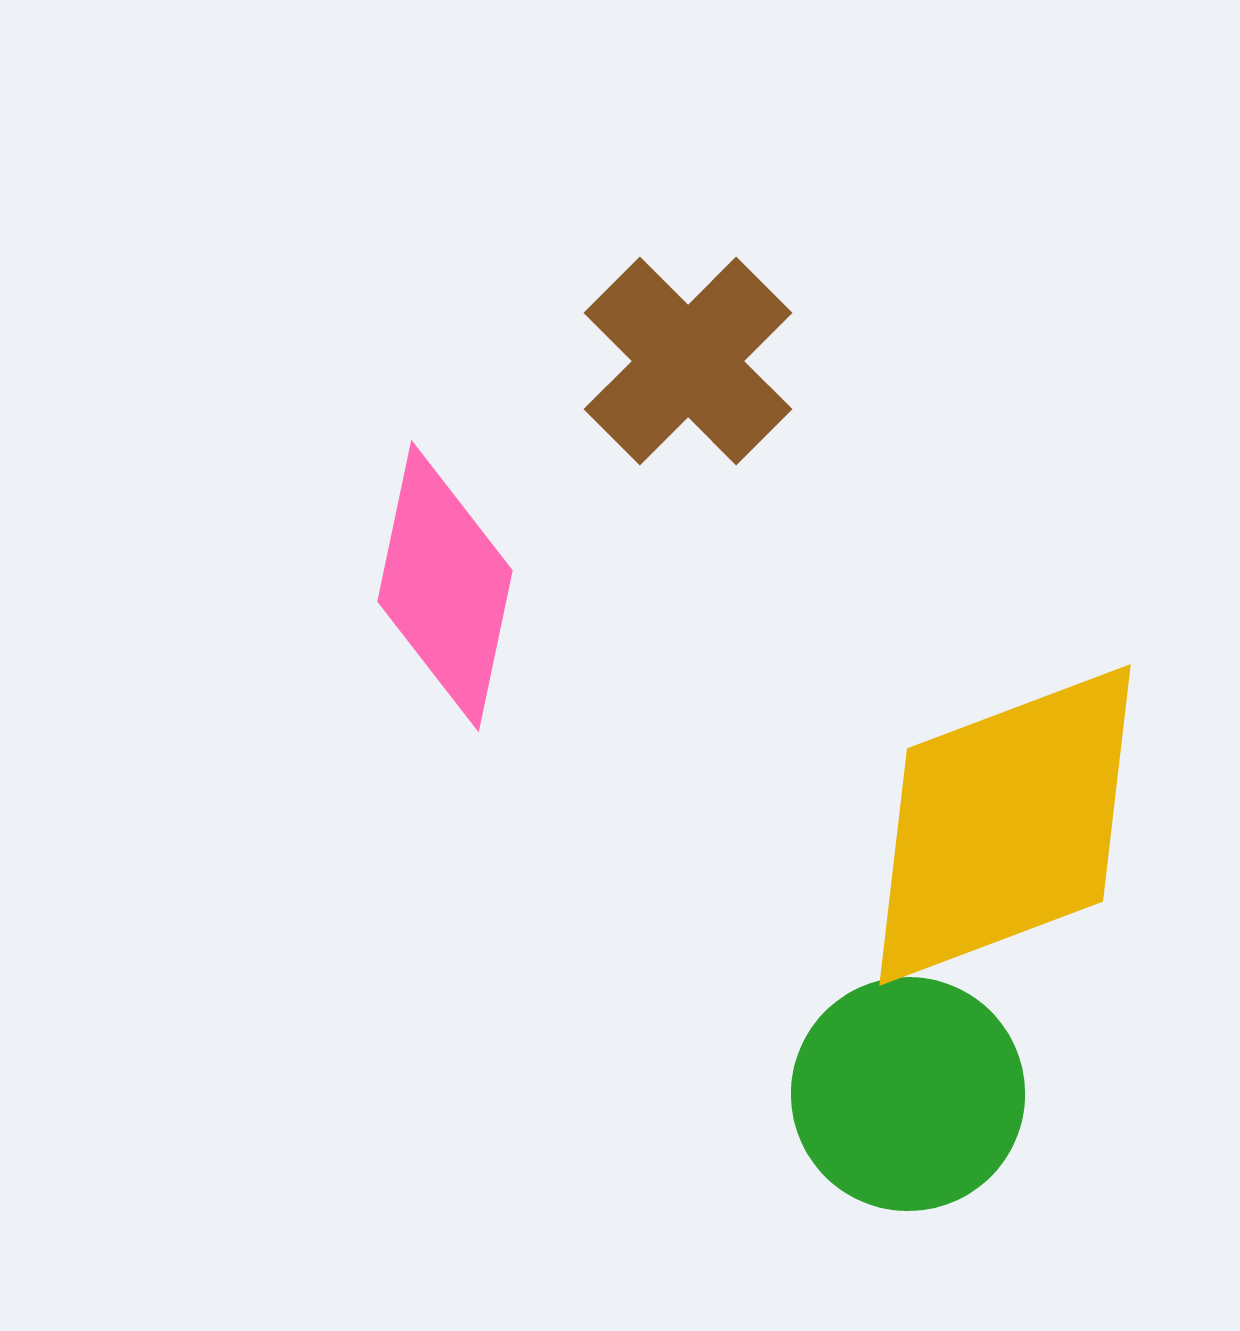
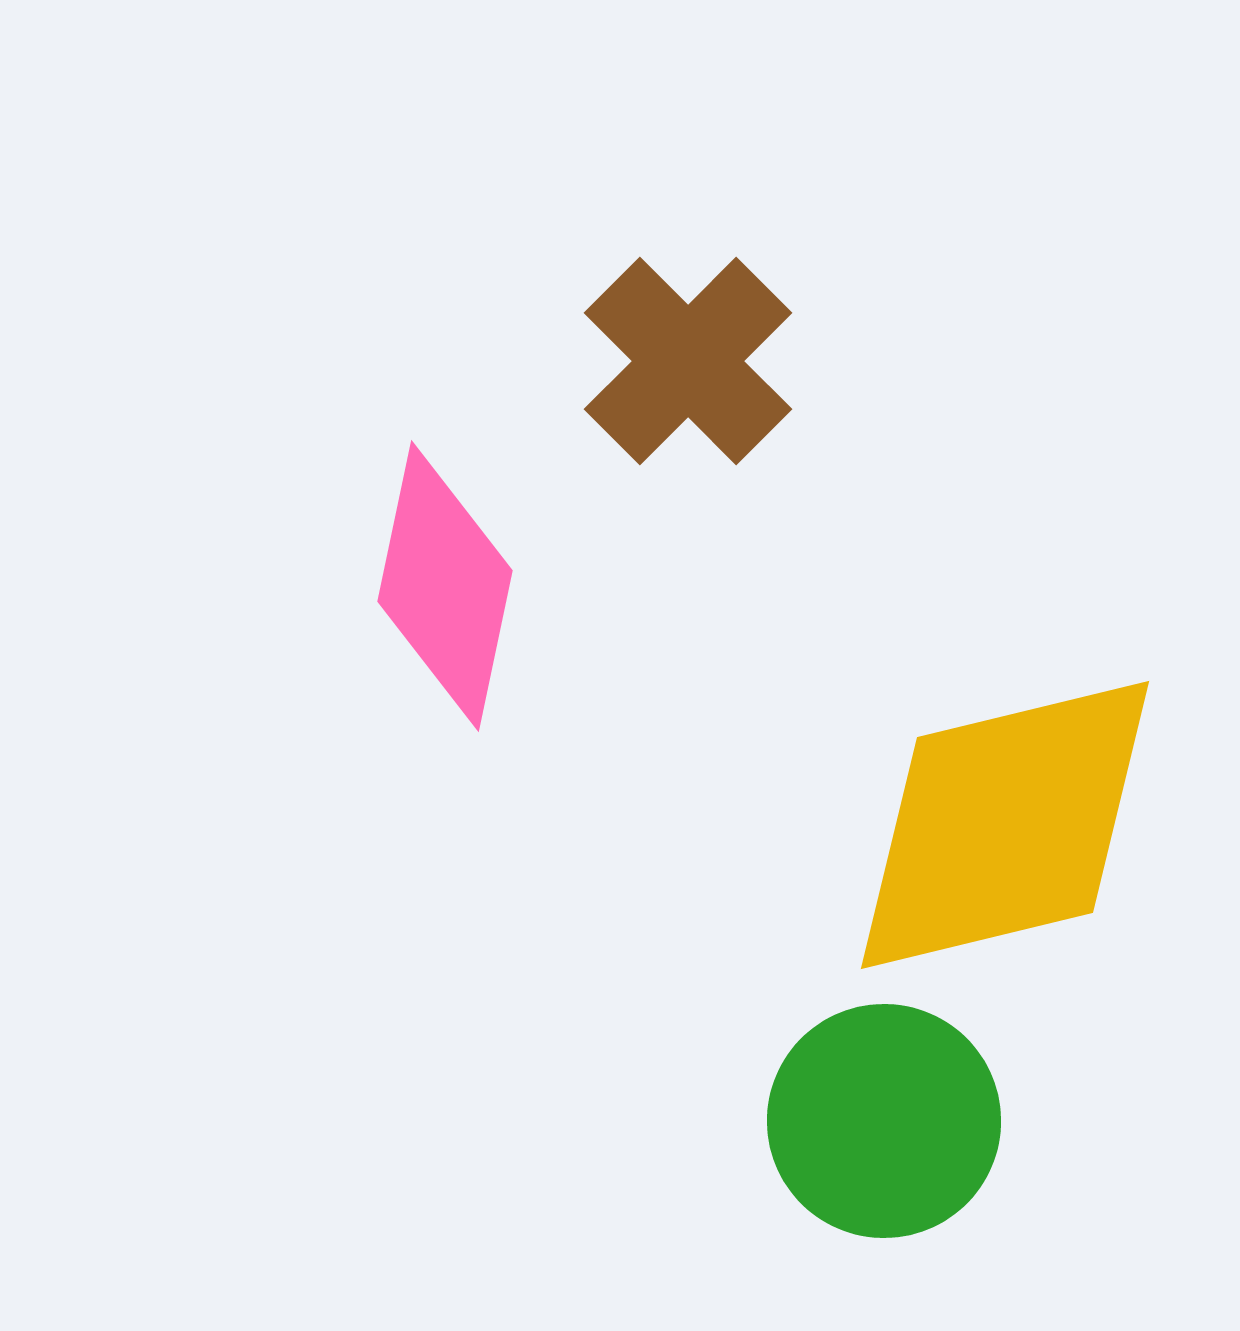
yellow diamond: rotated 7 degrees clockwise
green circle: moved 24 px left, 27 px down
